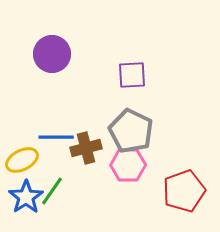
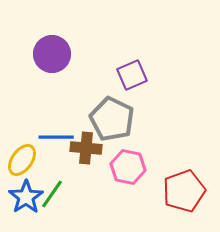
purple square: rotated 20 degrees counterclockwise
gray pentagon: moved 19 px left, 12 px up
brown cross: rotated 20 degrees clockwise
yellow ellipse: rotated 28 degrees counterclockwise
pink hexagon: moved 2 px down; rotated 12 degrees clockwise
green line: moved 3 px down
